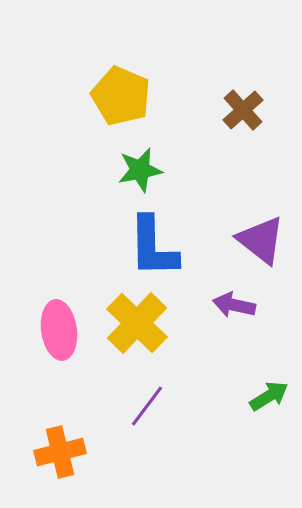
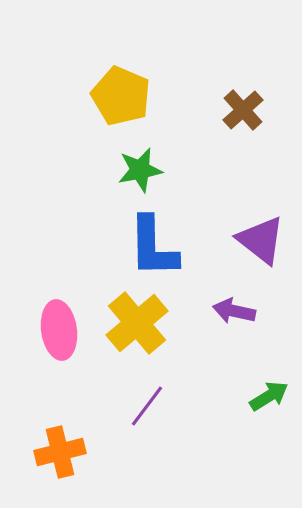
purple arrow: moved 6 px down
yellow cross: rotated 6 degrees clockwise
